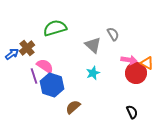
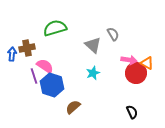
brown cross: rotated 28 degrees clockwise
blue arrow: rotated 48 degrees counterclockwise
